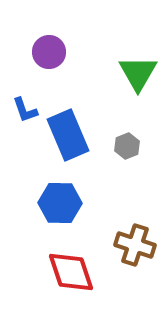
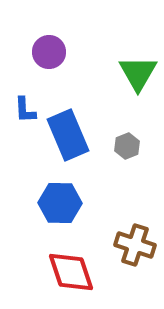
blue L-shape: rotated 16 degrees clockwise
